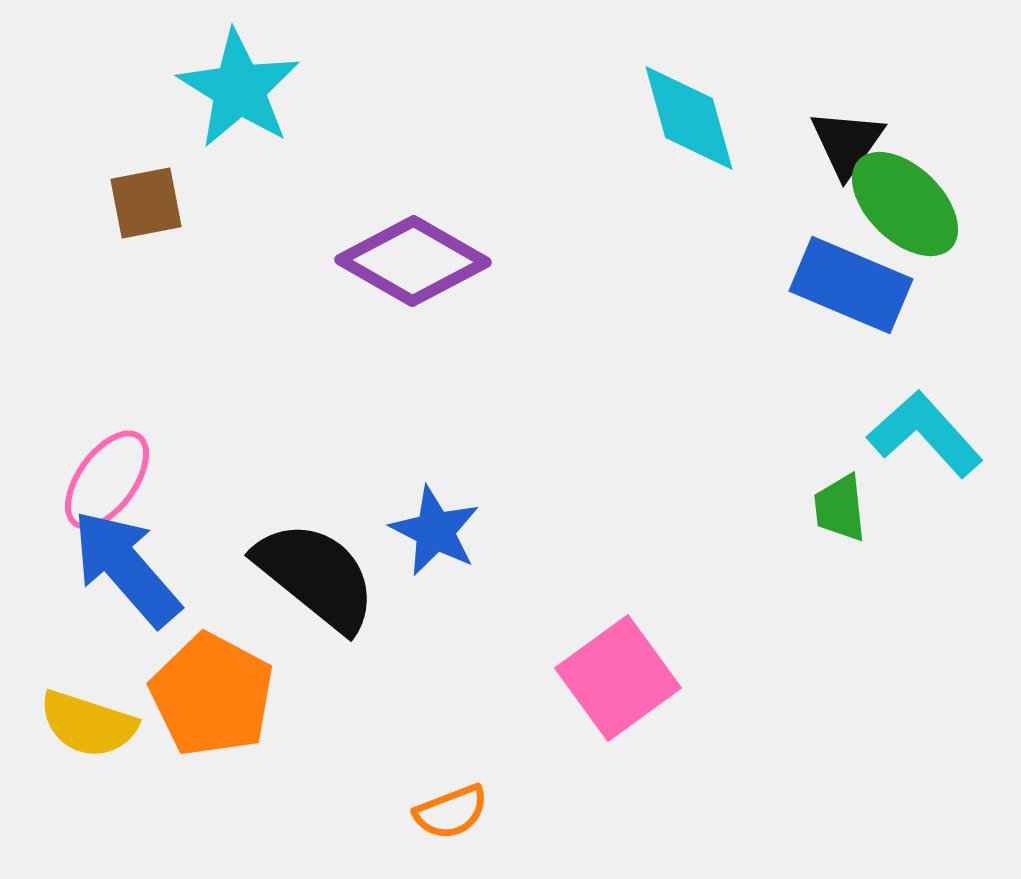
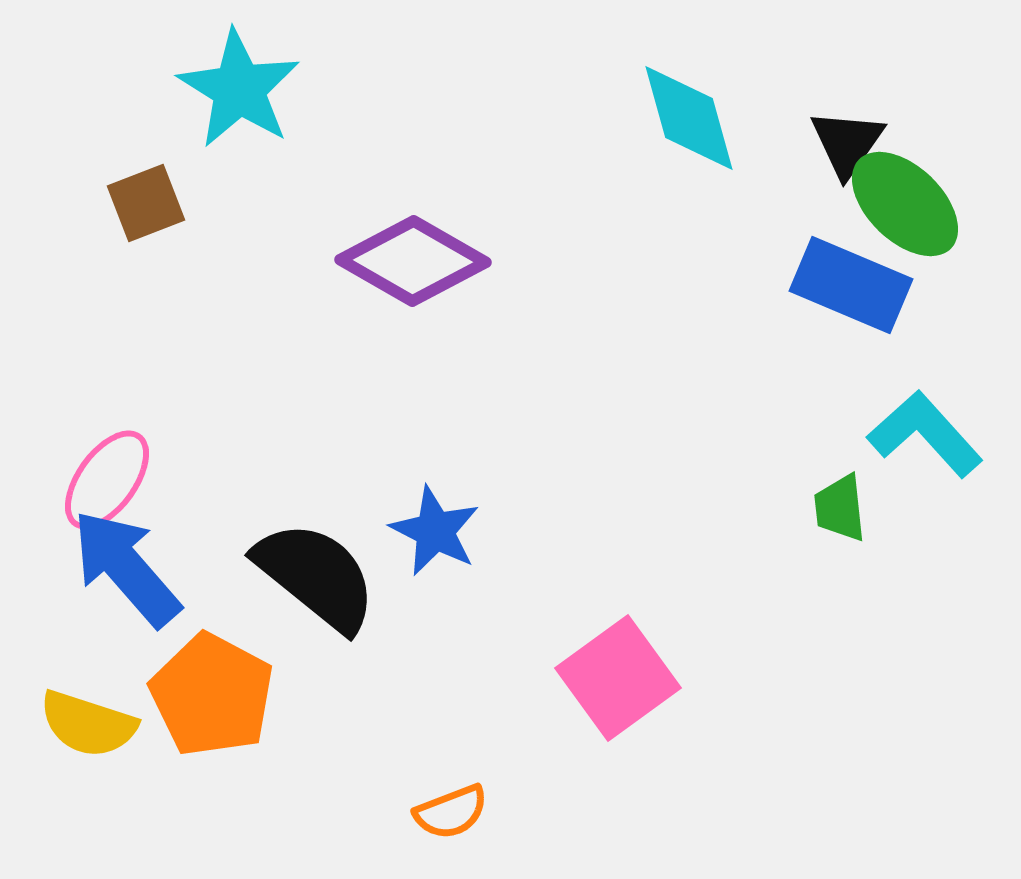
brown square: rotated 10 degrees counterclockwise
